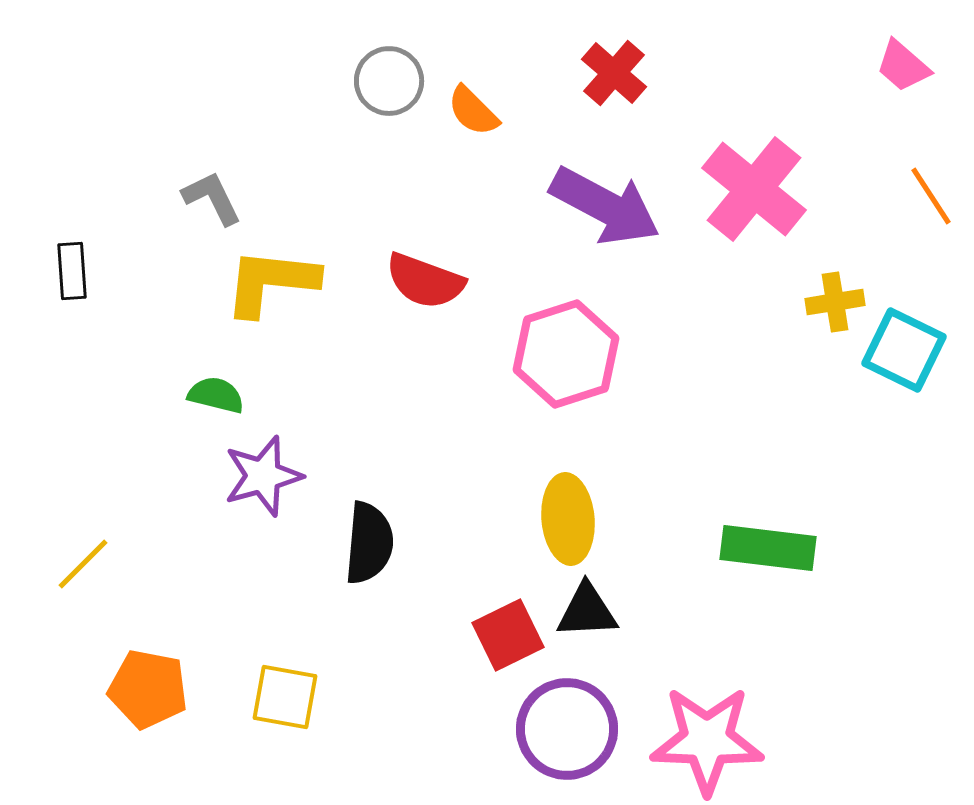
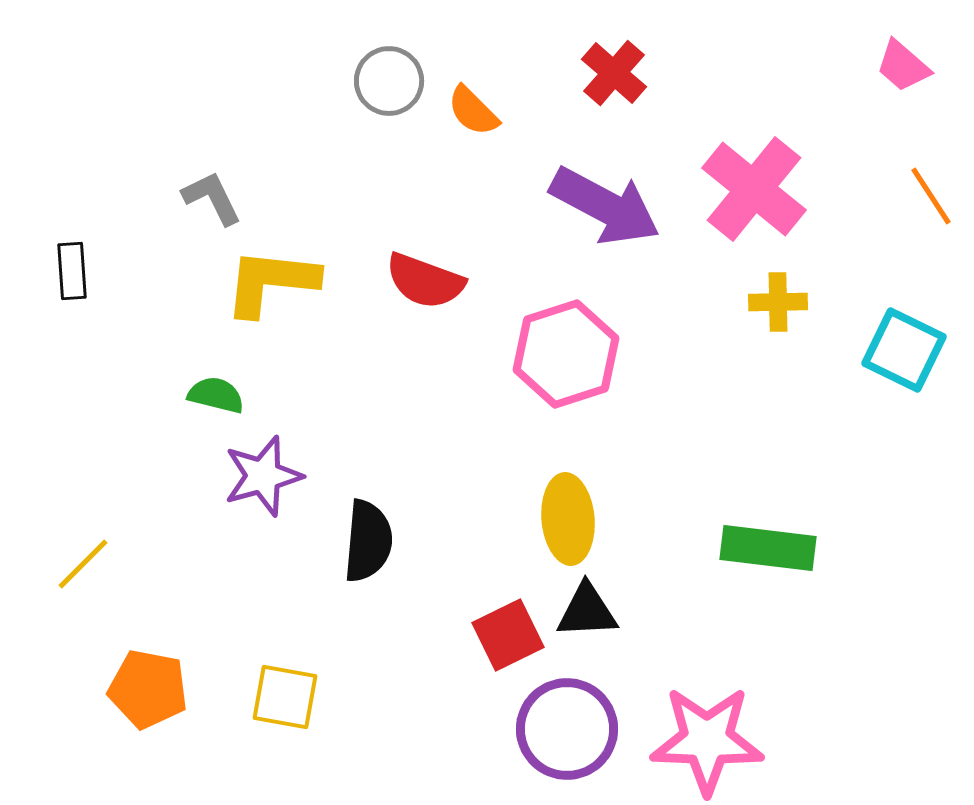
yellow cross: moved 57 px left; rotated 8 degrees clockwise
black semicircle: moved 1 px left, 2 px up
